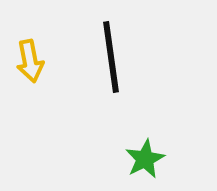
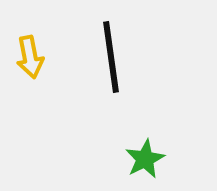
yellow arrow: moved 4 px up
